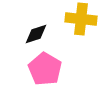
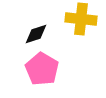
pink pentagon: moved 3 px left
